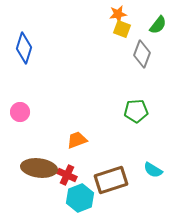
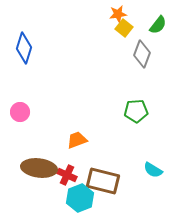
yellow square: moved 2 px right, 1 px up; rotated 18 degrees clockwise
brown rectangle: moved 8 px left, 1 px down; rotated 32 degrees clockwise
